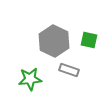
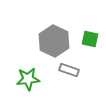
green square: moved 1 px right, 1 px up
green star: moved 2 px left
